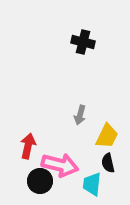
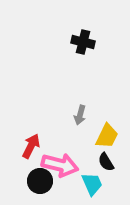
red arrow: moved 3 px right; rotated 15 degrees clockwise
black semicircle: moved 2 px left, 1 px up; rotated 18 degrees counterclockwise
cyan trapezoid: rotated 150 degrees clockwise
